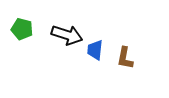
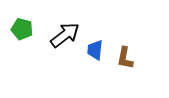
black arrow: moved 2 px left; rotated 56 degrees counterclockwise
